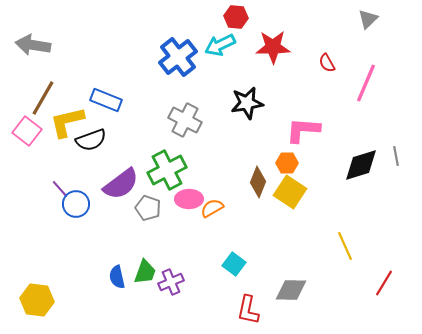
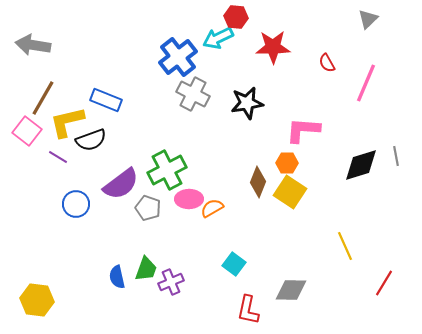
cyan arrow: moved 2 px left, 7 px up
gray cross: moved 8 px right, 26 px up
purple line: moved 2 px left, 32 px up; rotated 18 degrees counterclockwise
green trapezoid: moved 1 px right, 3 px up
